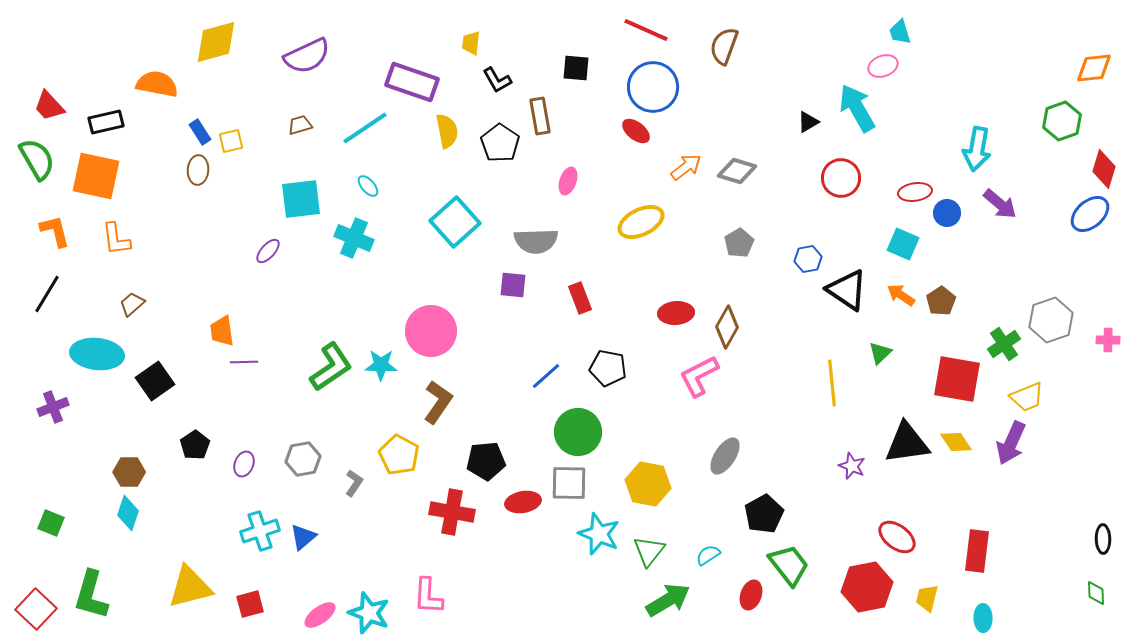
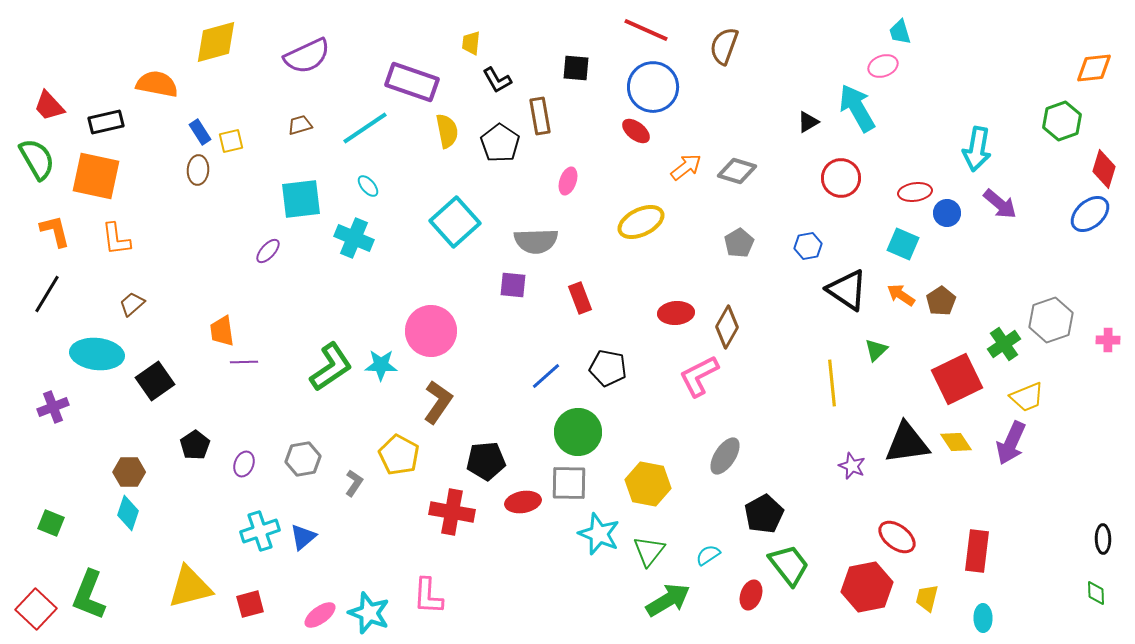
blue hexagon at (808, 259): moved 13 px up
green triangle at (880, 353): moved 4 px left, 3 px up
red square at (957, 379): rotated 36 degrees counterclockwise
green L-shape at (91, 595): moved 2 px left; rotated 6 degrees clockwise
